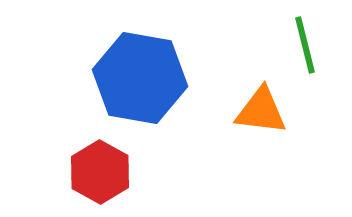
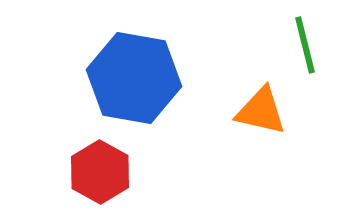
blue hexagon: moved 6 px left
orange triangle: rotated 6 degrees clockwise
